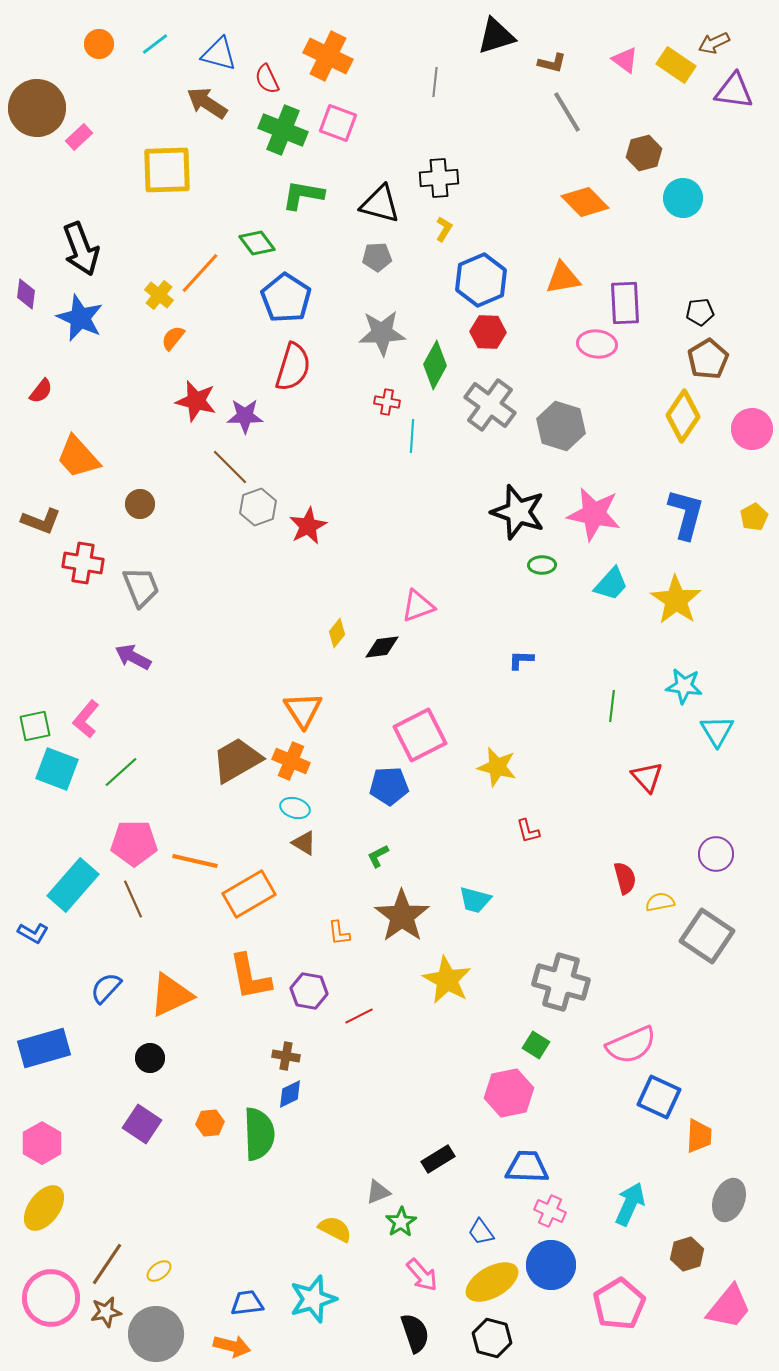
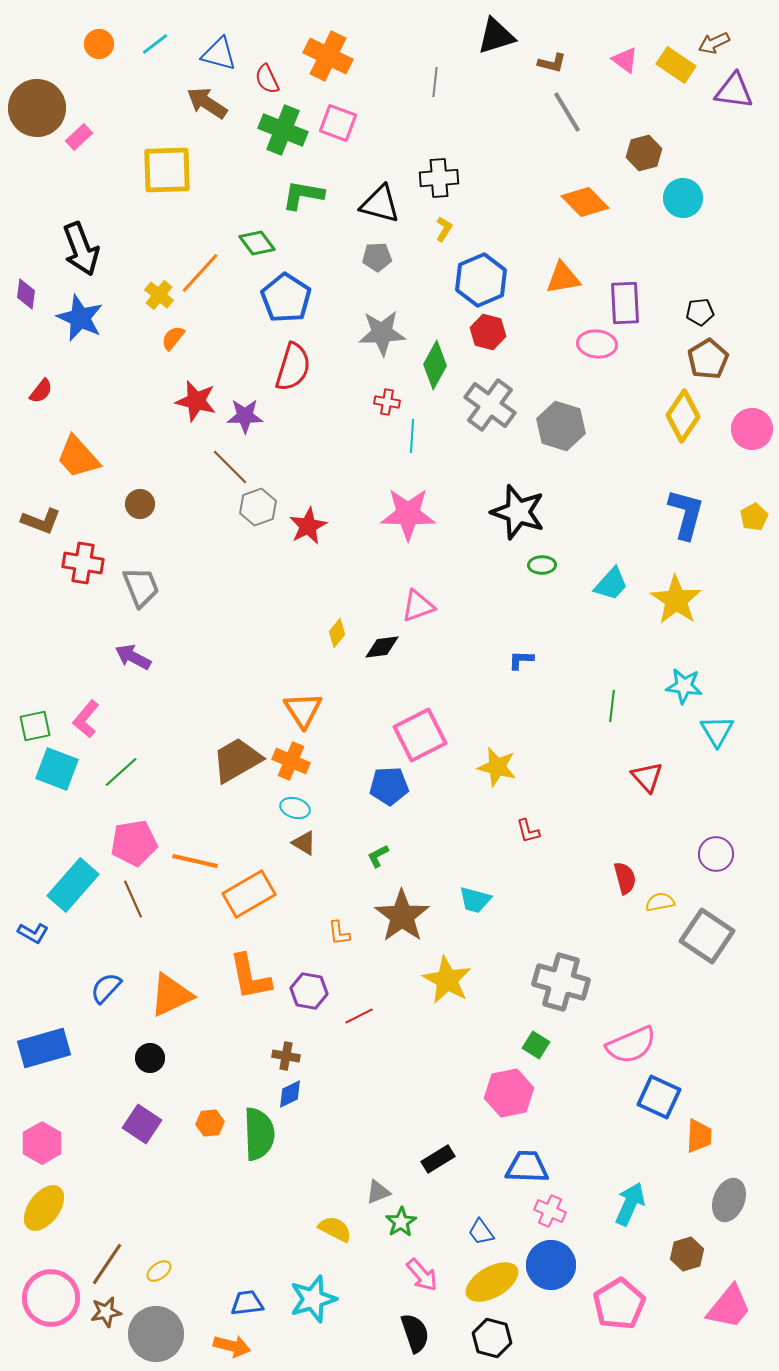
red hexagon at (488, 332): rotated 12 degrees clockwise
pink star at (594, 514): moved 186 px left; rotated 10 degrees counterclockwise
pink pentagon at (134, 843): rotated 9 degrees counterclockwise
